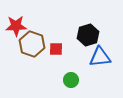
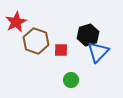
red star: moved 4 px up; rotated 25 degrees counterclockwise
brown hexagon: moved 4 px right, 3 px up
red square: moved 5 px right, 1 px down
blue triangle: moved 2 px left, 5 px up; rotated 40 degrees counterclockwise
